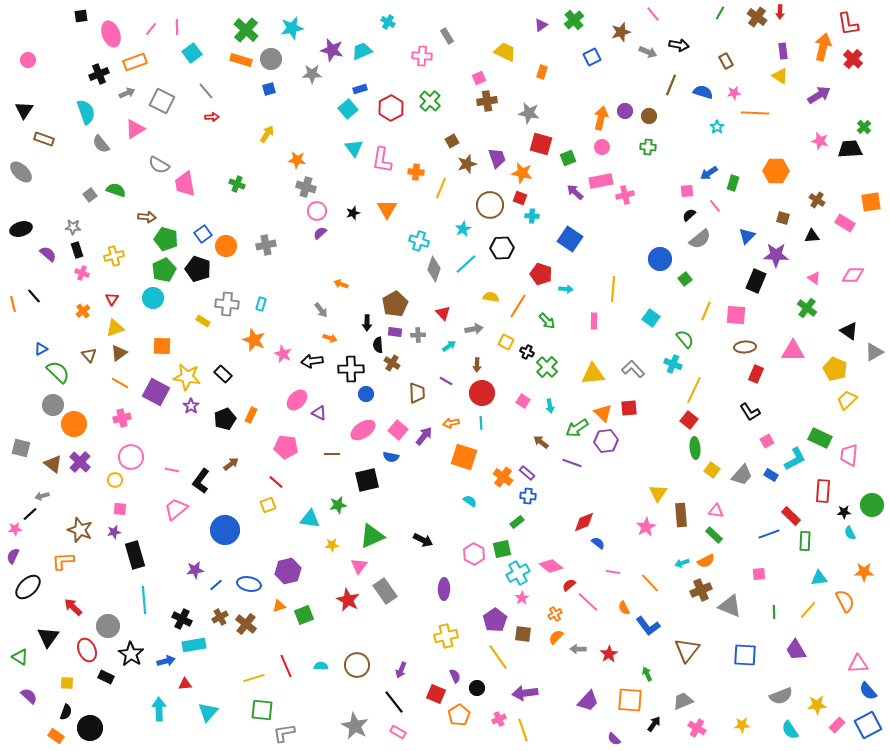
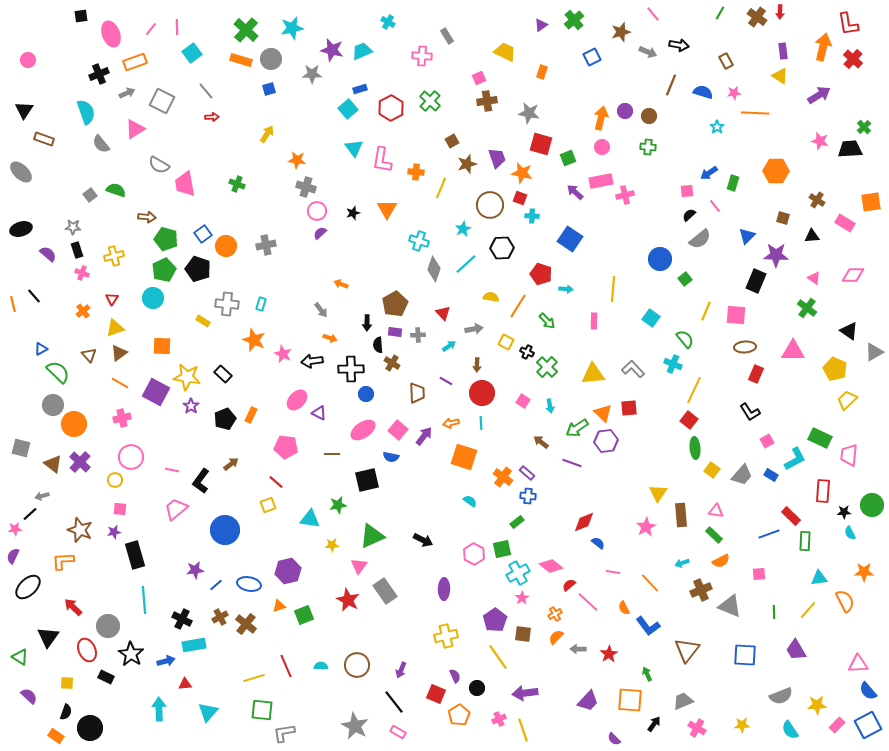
orange semicircle at (706, 561): moved 15 px right
